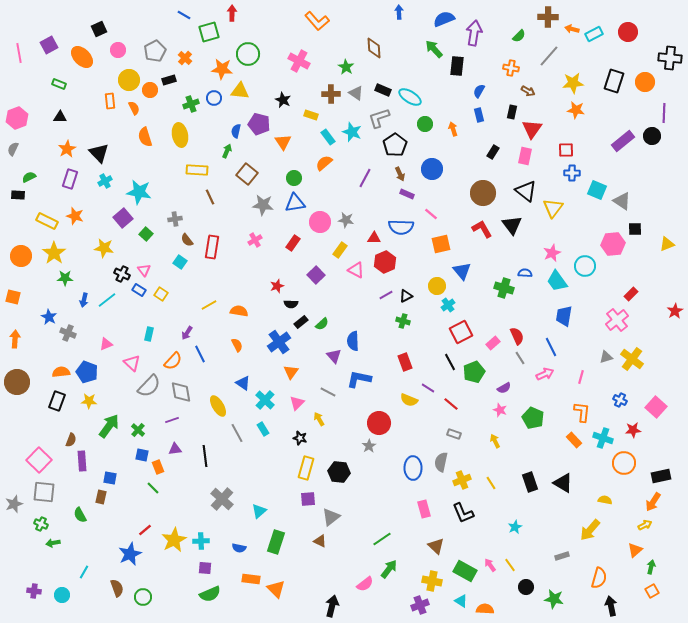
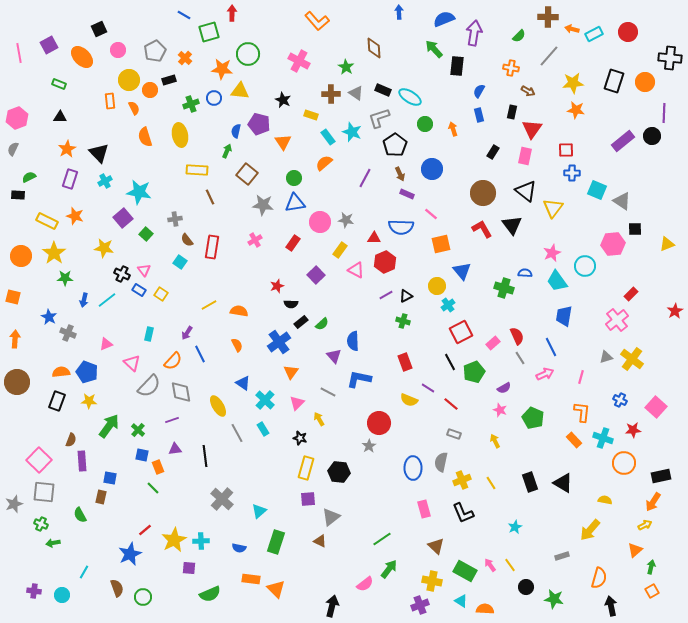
purple square at (205, 568): moved 16 px left
